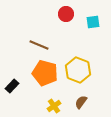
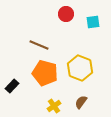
yellow hexagon: moved 2 px right, 2 px up
